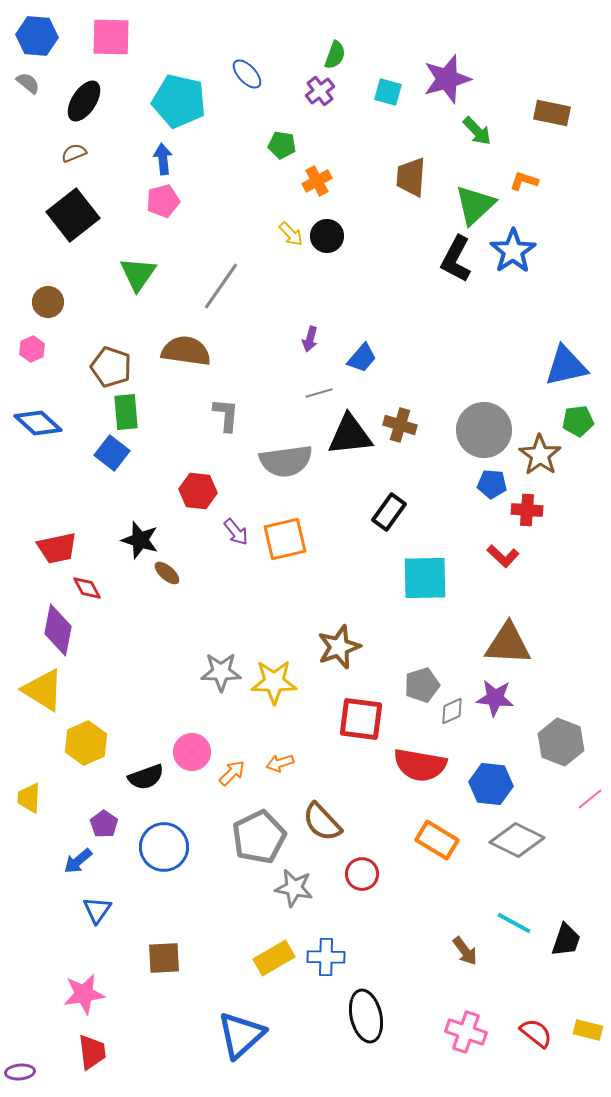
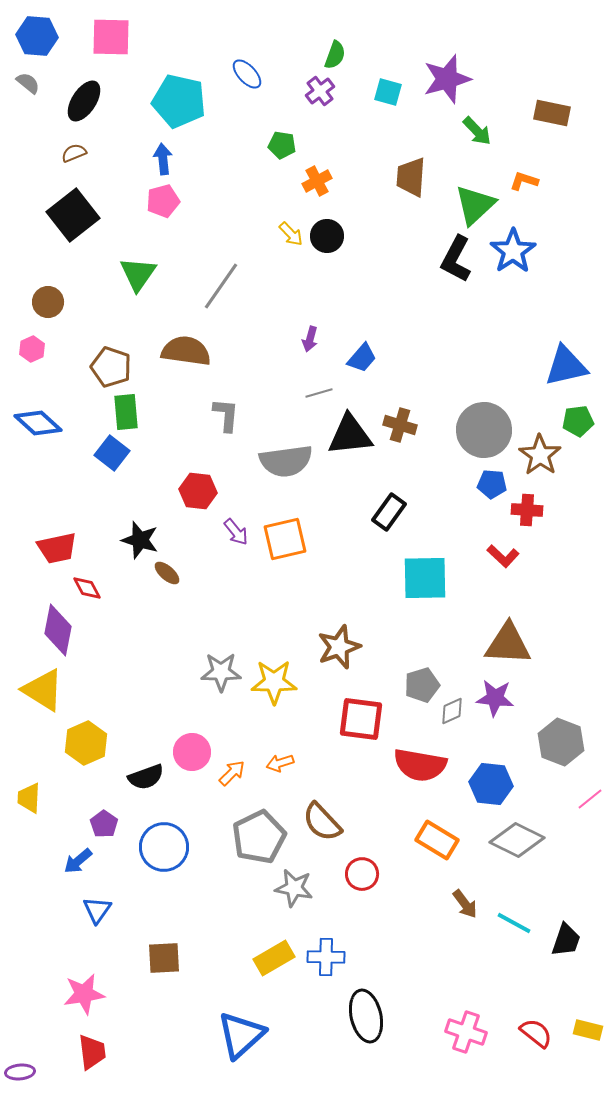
brown arrow at (465, 951): moved 47 px up
